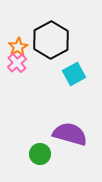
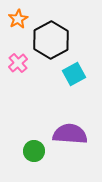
orange star: moved 28 px up
pink cross: moved 1 px right
purple semicircle: rotated 12 degrees counterclockwise
green circle: moved 6 px left, 3 px up
